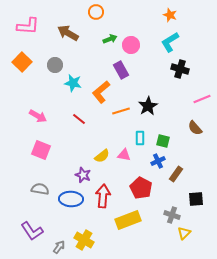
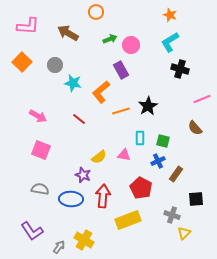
yellow semicircle: moved 3 px left, 1 px down
